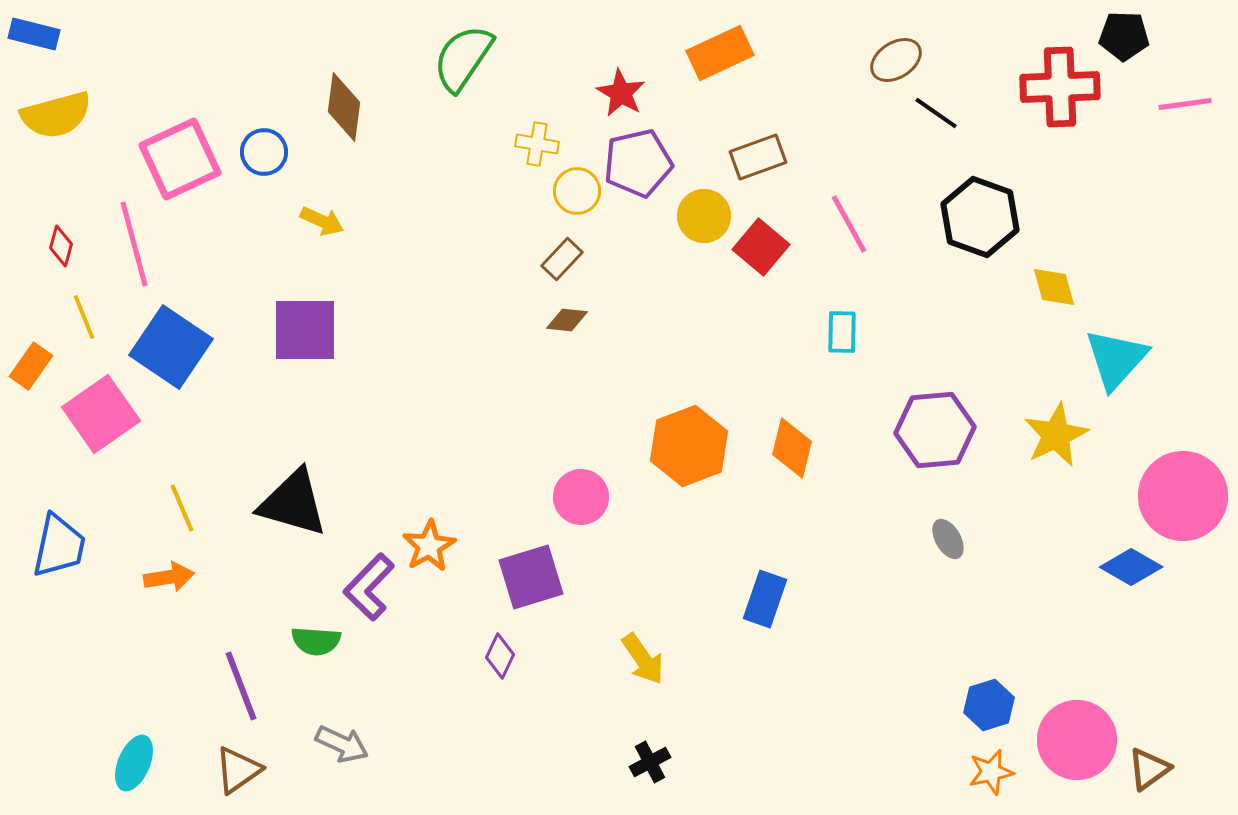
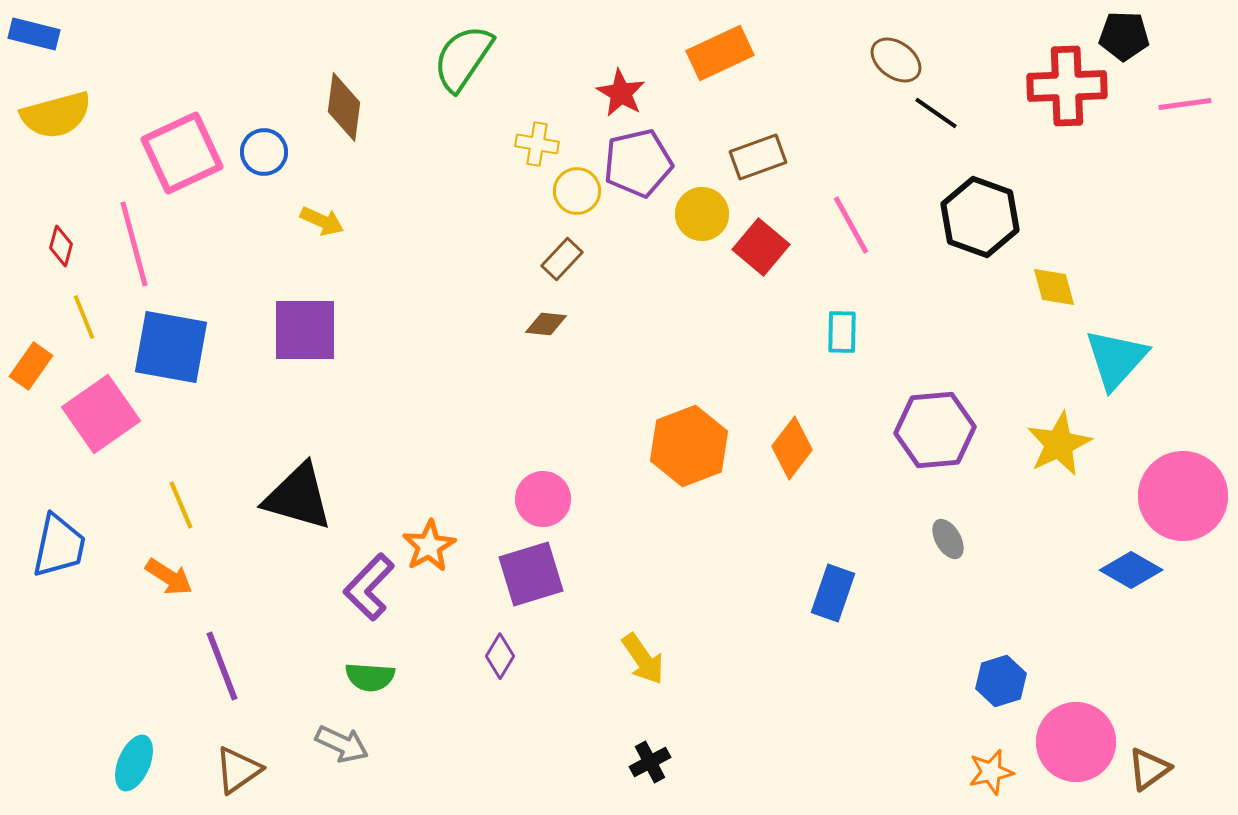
brown ellipse at (896, 60): rotated 69 degrees clockwise
red cross at (1060, 87): moved 7 px right, 1 px up
pink square at (180, 159): moved 2 px right, 6 px up
yellow circle at (704, 216): moved 2 px left, 2 px up
pink line at (849, 224): moved 2 px right, 1 px down
brown diamond at (567, 320): moved 21 px left, 4 px down
blue square at (171, 347): rotated 24 degrees counterclockwise
yellow star at (1056, 435): moved 3 px right, 9 px down
orange diamond at (792, 448): rotated 24 degrees clockwise
pink circle at (581, 497): moved 38 px left, 2 px down
black triangle at (293, 503): moved 5 px right, 6 px up
yellow line at (182, 508): moved 1 px left, 3 px up
blue diamond at (1131, 567): moved 3 px down
orange arrow at (169, 577): rotated 42 degrees clockwise
purple square at (531, 577): moved 3 px up
blue rectangle at (765, 599): moved 68 px right, 6 px up
green semicircle at (316, 641): moved 54 px right, 36 px down
purple diamond at (500, 656): rotated 6 degrees clockwise
purple line at (241, 686): moved 19 px left, 20 px up
blue hexagon at (989, 705): moved 12 px right, 24 px up
pink circle at (1077, 740): moved 1 px left, 2 px down
